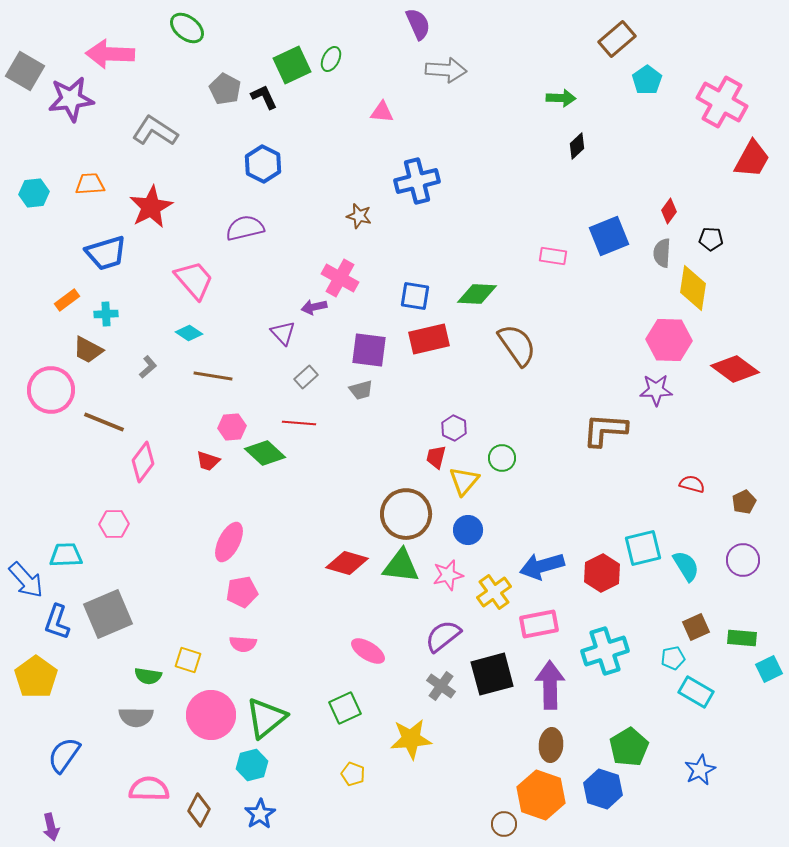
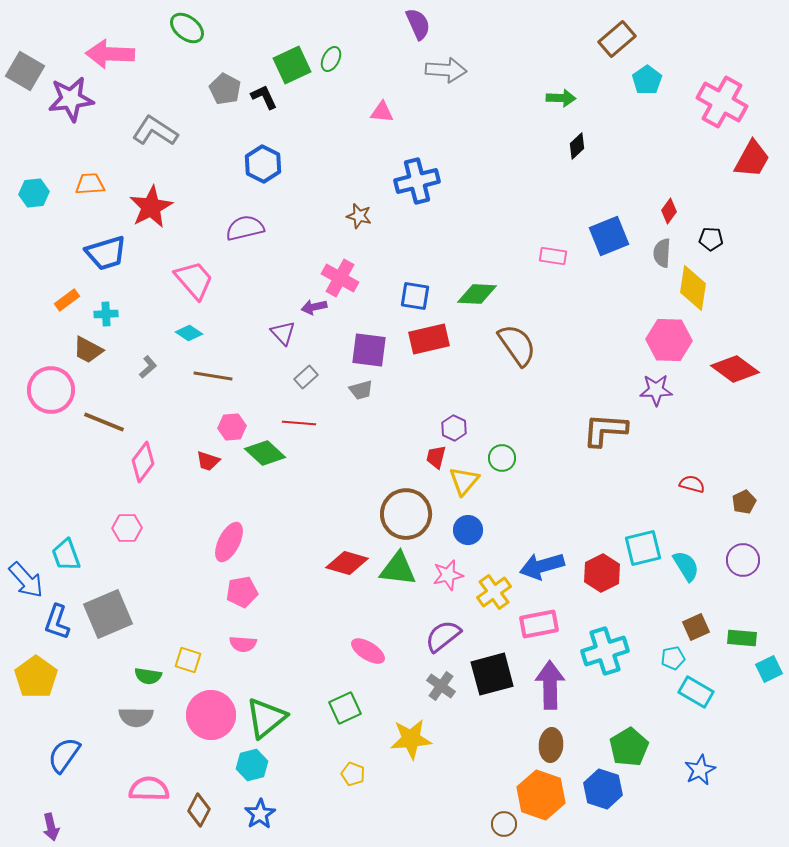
pink hexagon at (114, 524): moved 13 px right, 4 px down
cyan trapezoid at (66, 555): rotated 108 degrees counterclockwise
green triangle at (401, 566): moved 3 px left, 3 px down
